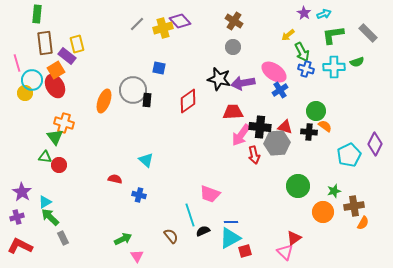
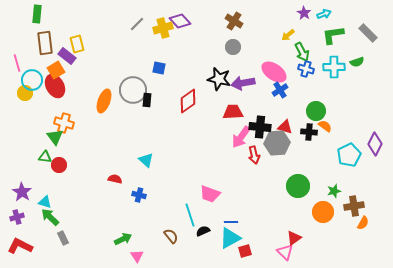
pink arrow at (241, 135): moved 2 px down
cyan triangle at (45, 202): rotated 48 degrees clockwise
